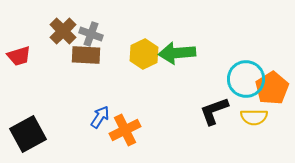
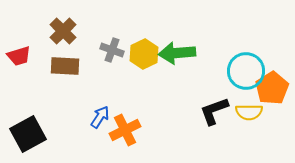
gray cross: moved 21 px right, 16 px down
brown rectangle: moved 21 px left, 11 px down
cyan circle: moved 8 px up
yellow semicircle: moved 5 px left, 5 px up
